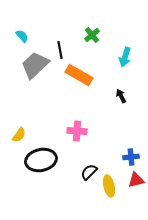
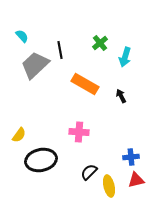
green cross: moved 8 px right, 8 px down
orange rectangle: moved 6 px right, 9 px down
pink cross: moved 2 px right, 1 px down
